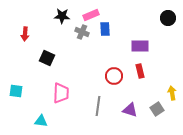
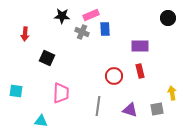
gray square: rotated 24 degrees clockwise
